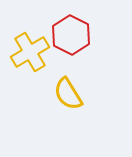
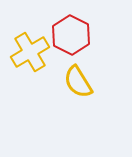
yellow semicircle: moved 10 px right, 12 px up
